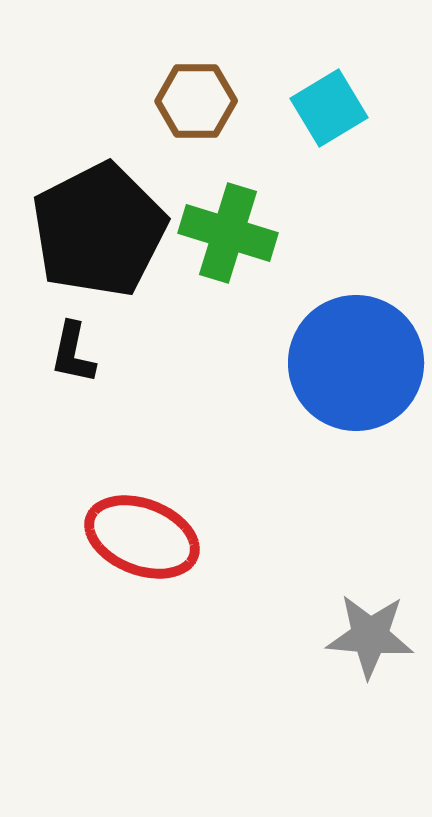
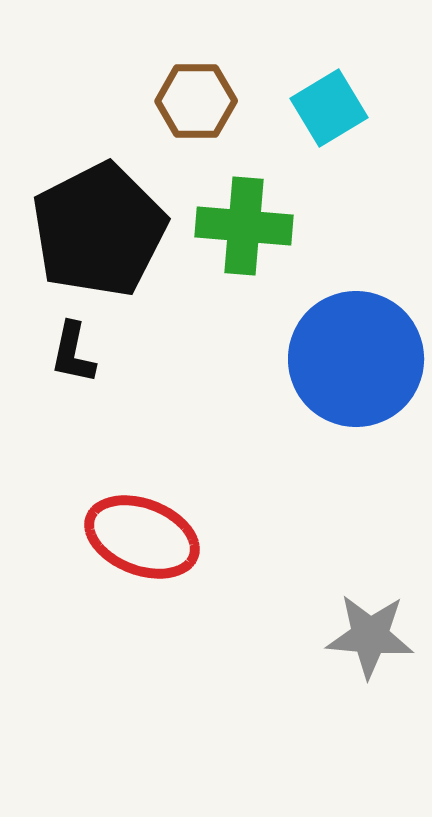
green cross: moved 16 px right, 7 px up; rotated 12 degrees counterclockwise
blue circle: moved 4 px up
